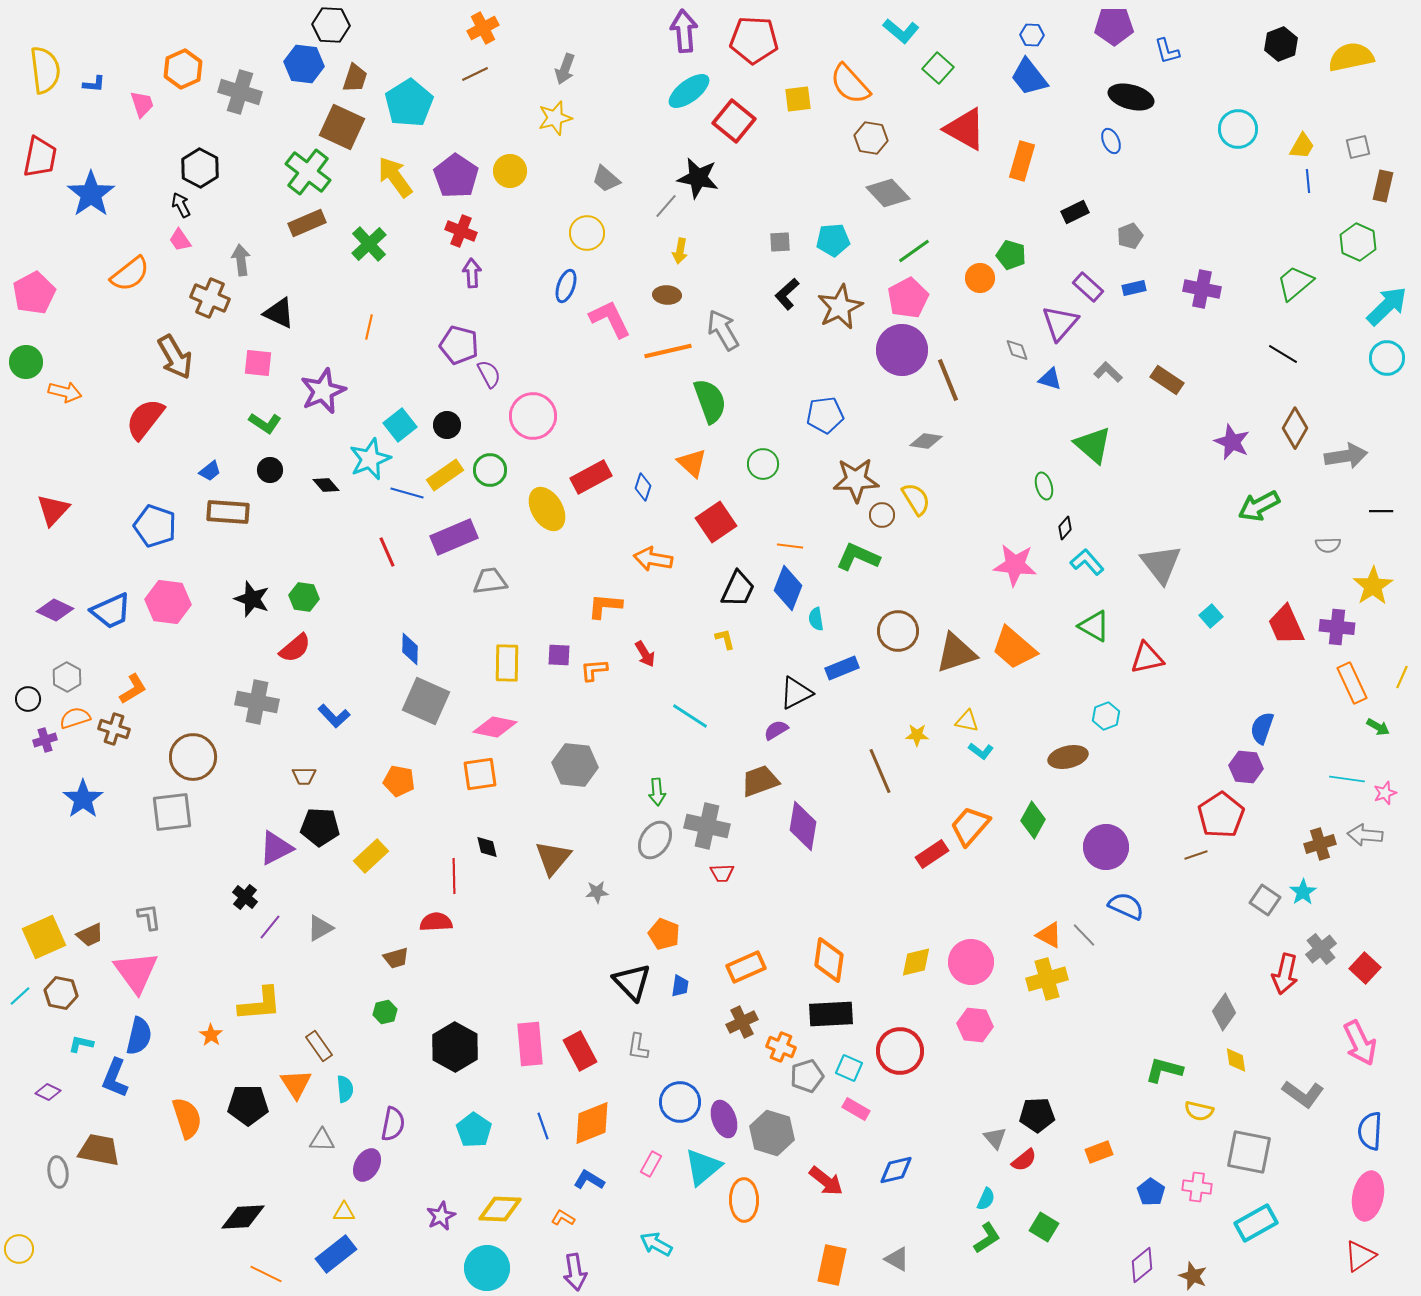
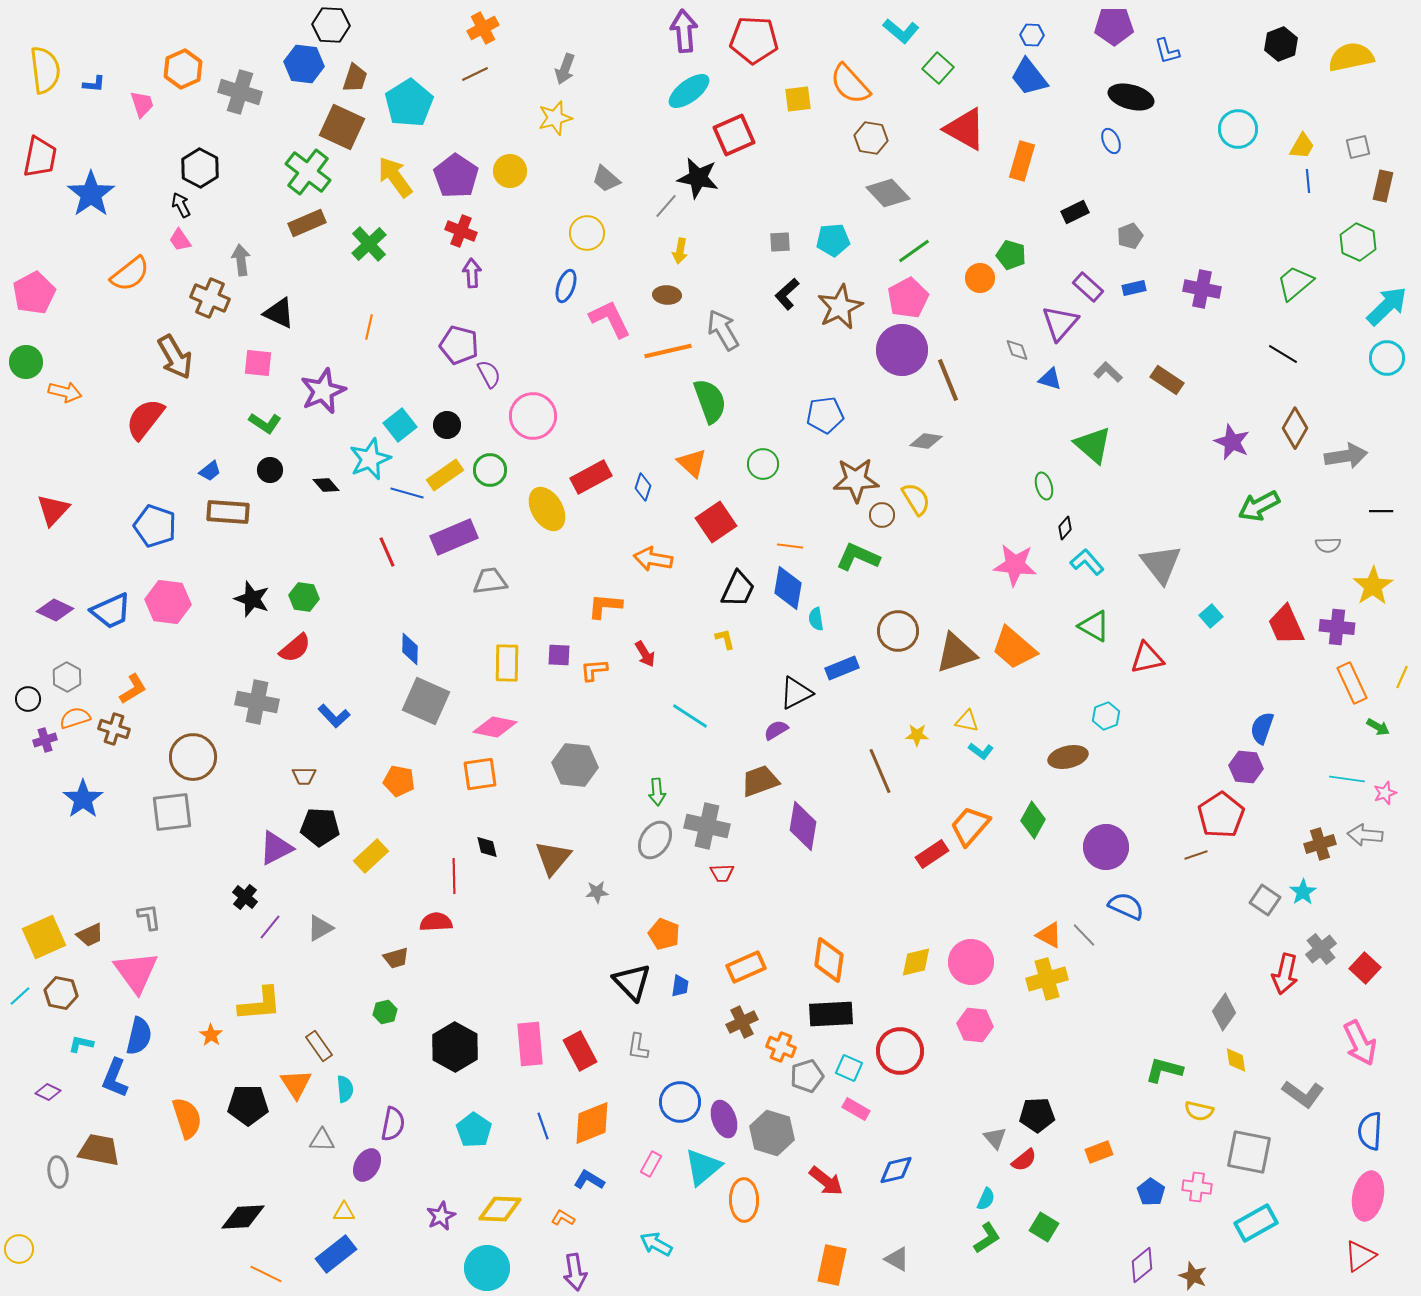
red square at (734, 121): moved 14 px down; rotated 27 degrees clockwise
blue diamond at (788, 588): rotated 12 degrees counterclockwise
